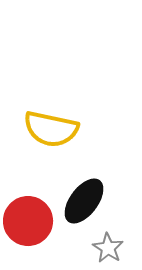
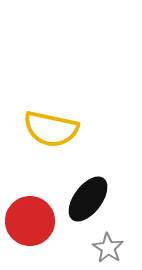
black ellipse: moved 4 px right, 2 px up
red circle: moved 2 px right
